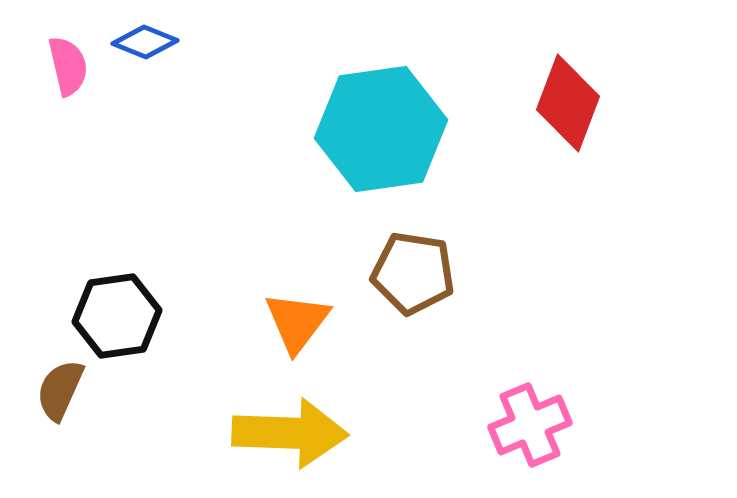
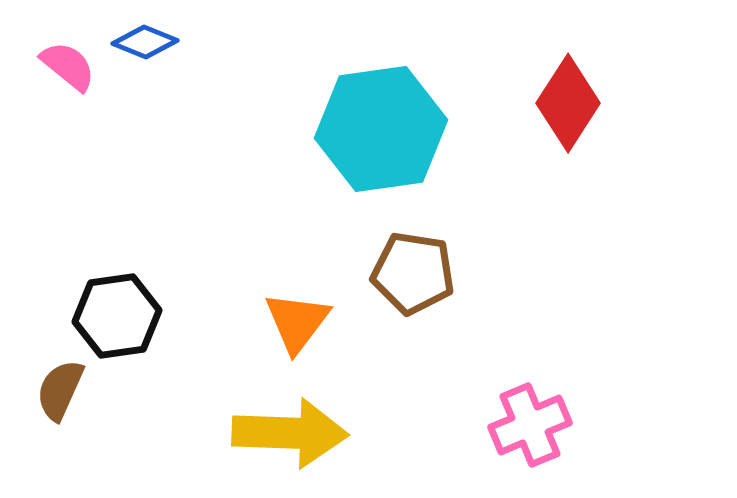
pink semicircle: rotated 38 degrees counterclockwise
red diamond: rotated 12 degrees clockwise
